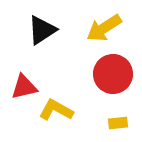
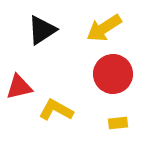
red triangle: moved 5 px left
